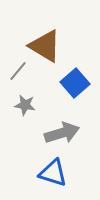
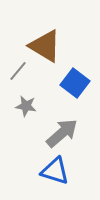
blue square: rotated 12 degrees counterclockwise
gray star: moved 1 px right, 1 px down
gray arrow: rotated 24 degrees counterclockwise
blue triangle: moved 2 px right, 2 px up
